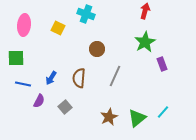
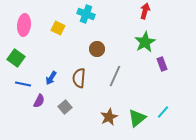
green square: rotated 36 degrees clockwise
